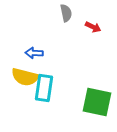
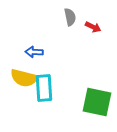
gray semicircle: moved 4 px right, 4 px down
blue arrow: moved 1 px up
yellow semicircle: moved 1 px left, 1 px down
cyan rectangle: rotated 12 degrees counterclockwise
